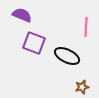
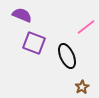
pink line: rotated 48 degrees clockwise
black ellipse: rotated 40 degrees clockwise
brown star: rotated 16 degrees counterclockwise
